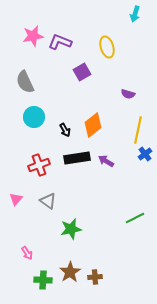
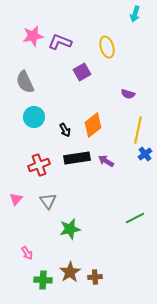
gray triangle: rotated 18 degrees clockwise
green star: moved 1 px left
